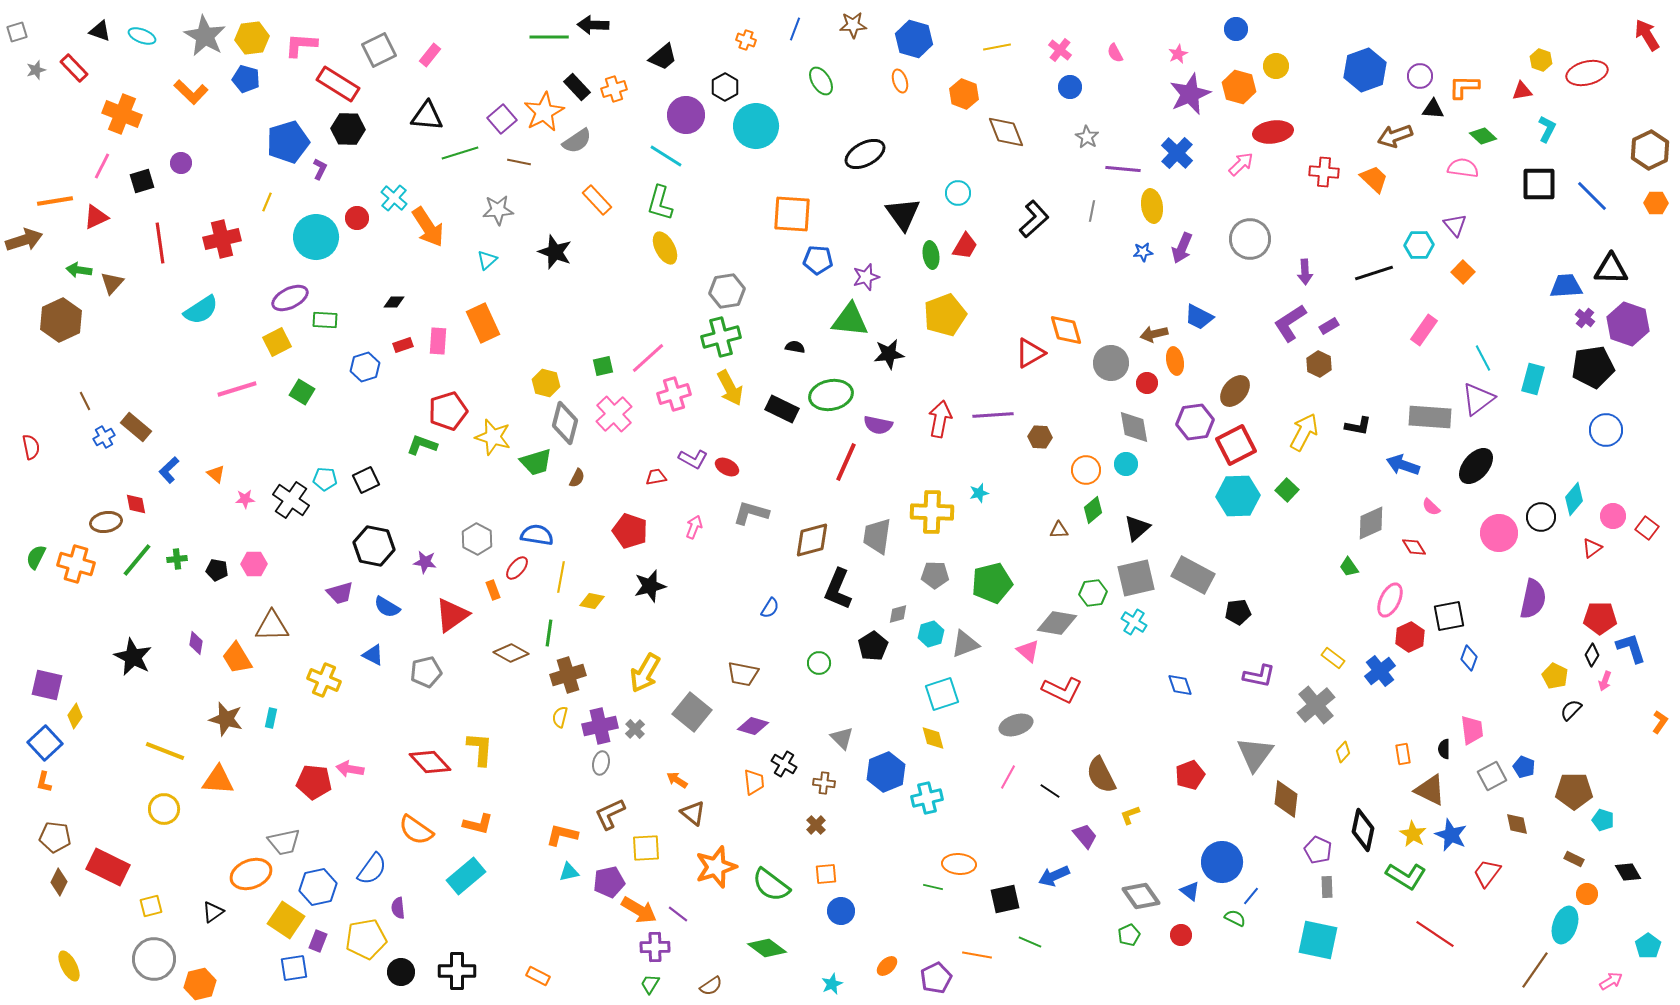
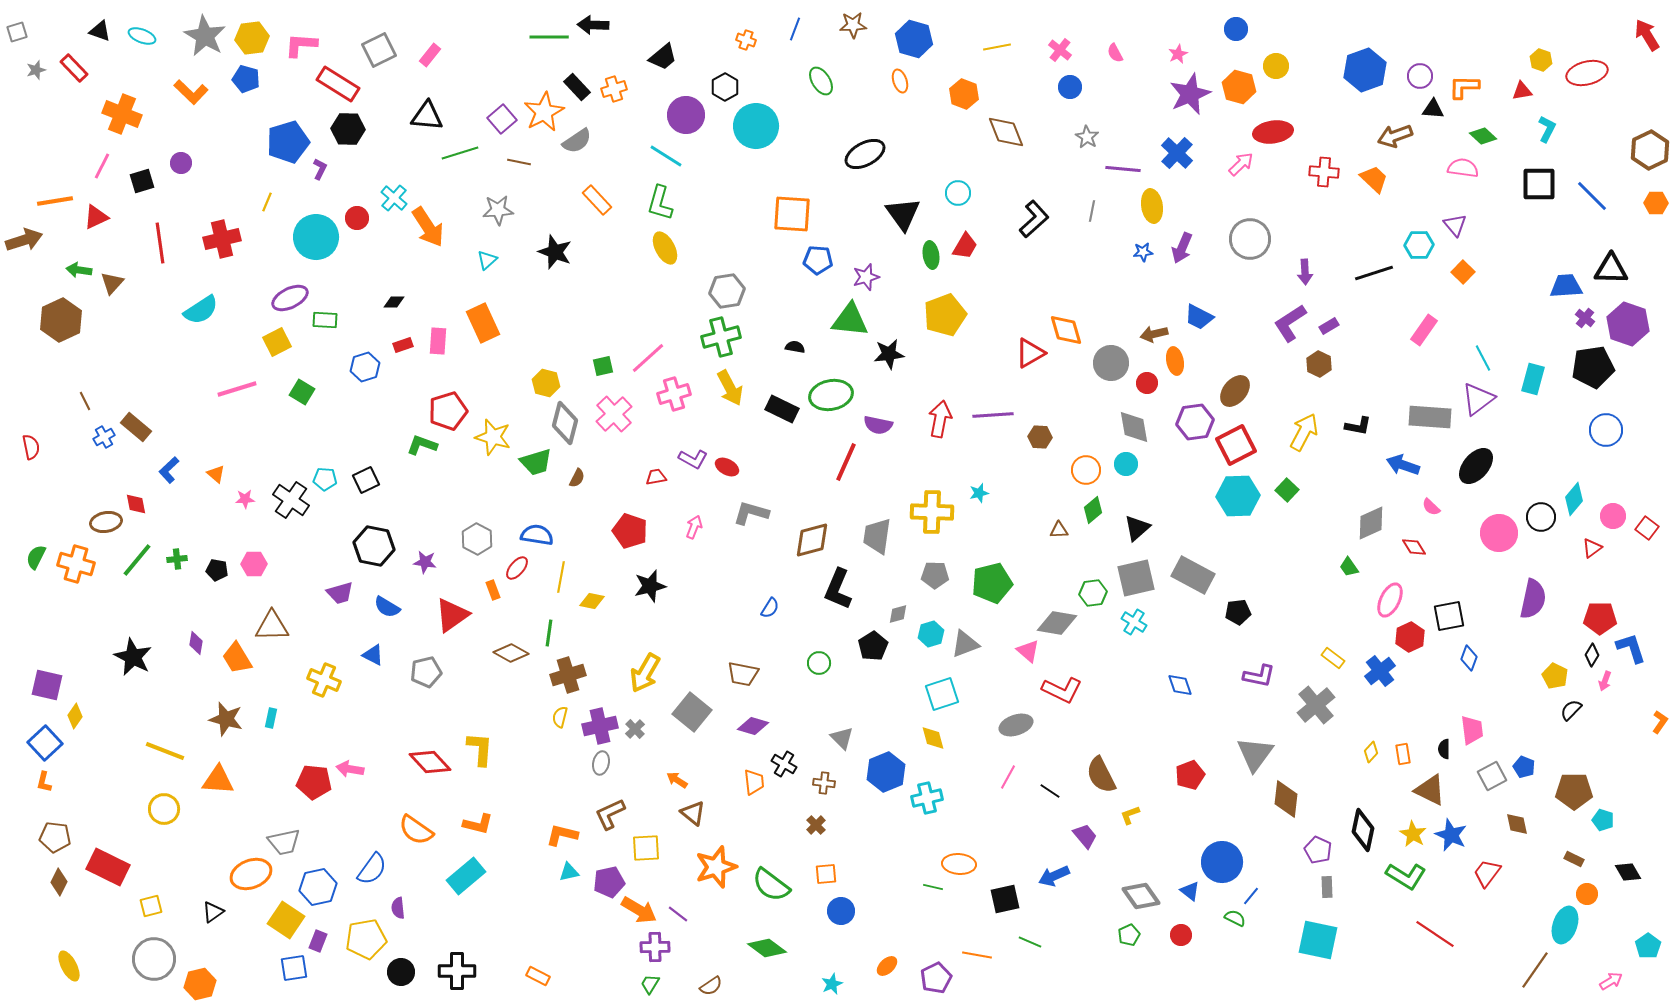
yellow diamond at (1343, 752): moved 28 px right
